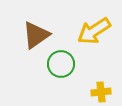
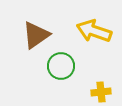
yellow arrow: rotated 52 degrees clockwise
green circle: moved 2 px down
